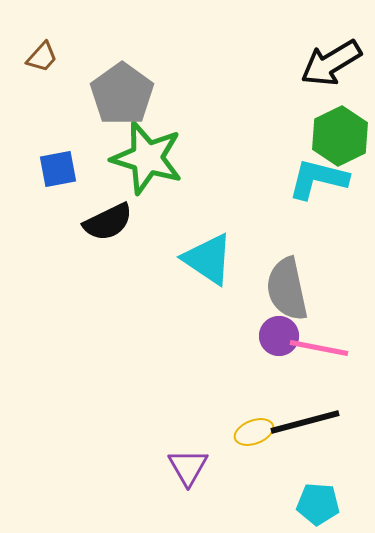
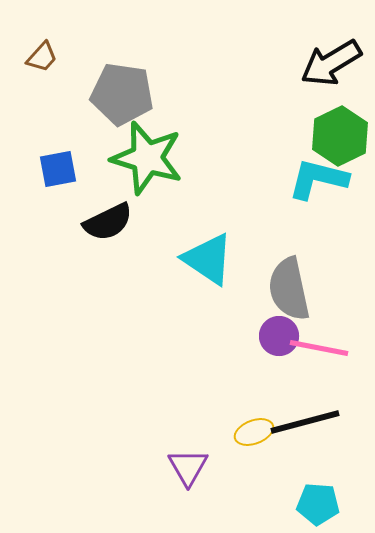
gray pentagon: rotated 28 degrees counterclockwise
gray semicircle: moved 2 px right
